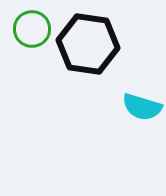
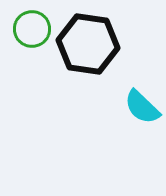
cyan semicircle: rotated 27 degrees clockwise
